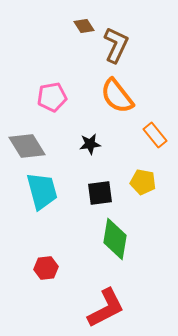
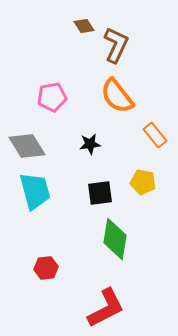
cyan trapezoid: moved 7 px left
